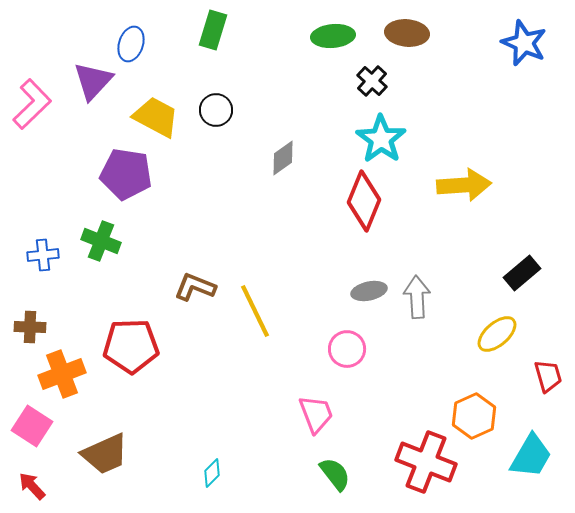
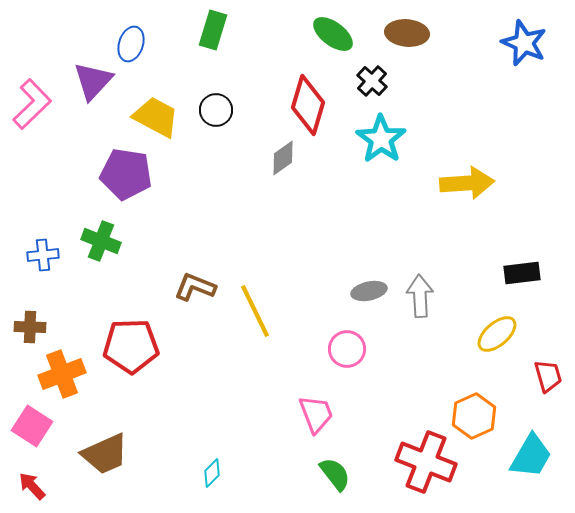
green ellipse: moved 2 px up; rotated 42 degrees clockwise
yellow arrow: moved 3 px right, 2 px up
red diamond: moved 56 px left, 96 px up; rotated 6 degrees counterclockwise
black rectangle: rotated 33 degrees clockwise
gray arrow: moved 3 px right, 1 px up
